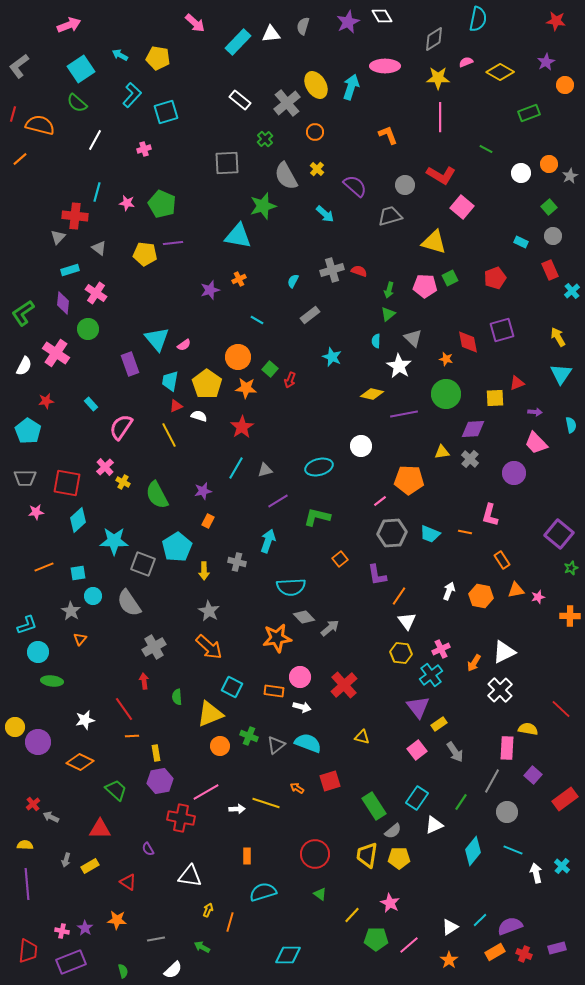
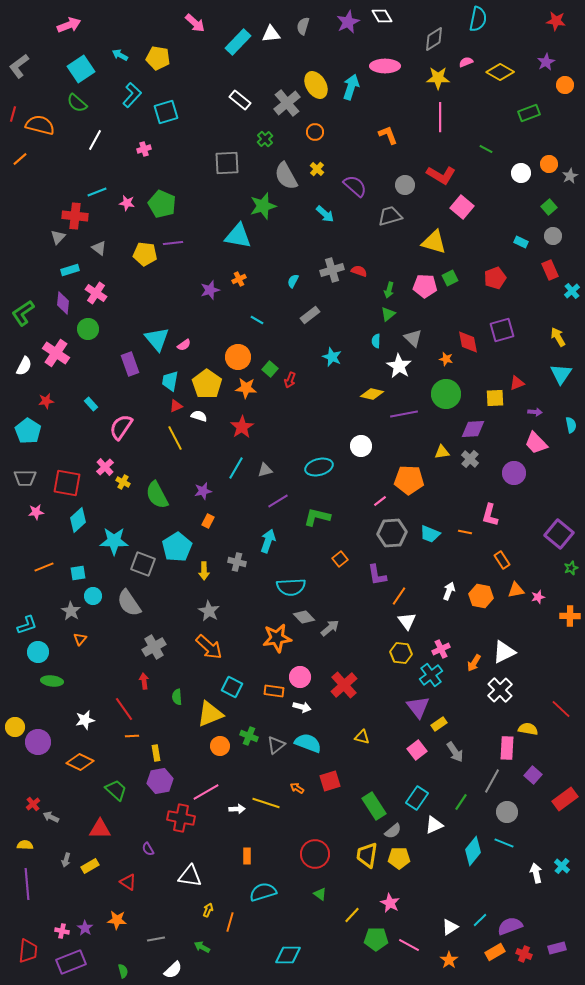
cyan line at (97, 192): rotated 54 degrees clockwise
yellow line at (169, 435): moved 6 px right, 3 px down
cyan line at (513, 850): moved 9 px left, 7 px up
pink line at (409, 945): rotated 70 degrees clockwise
